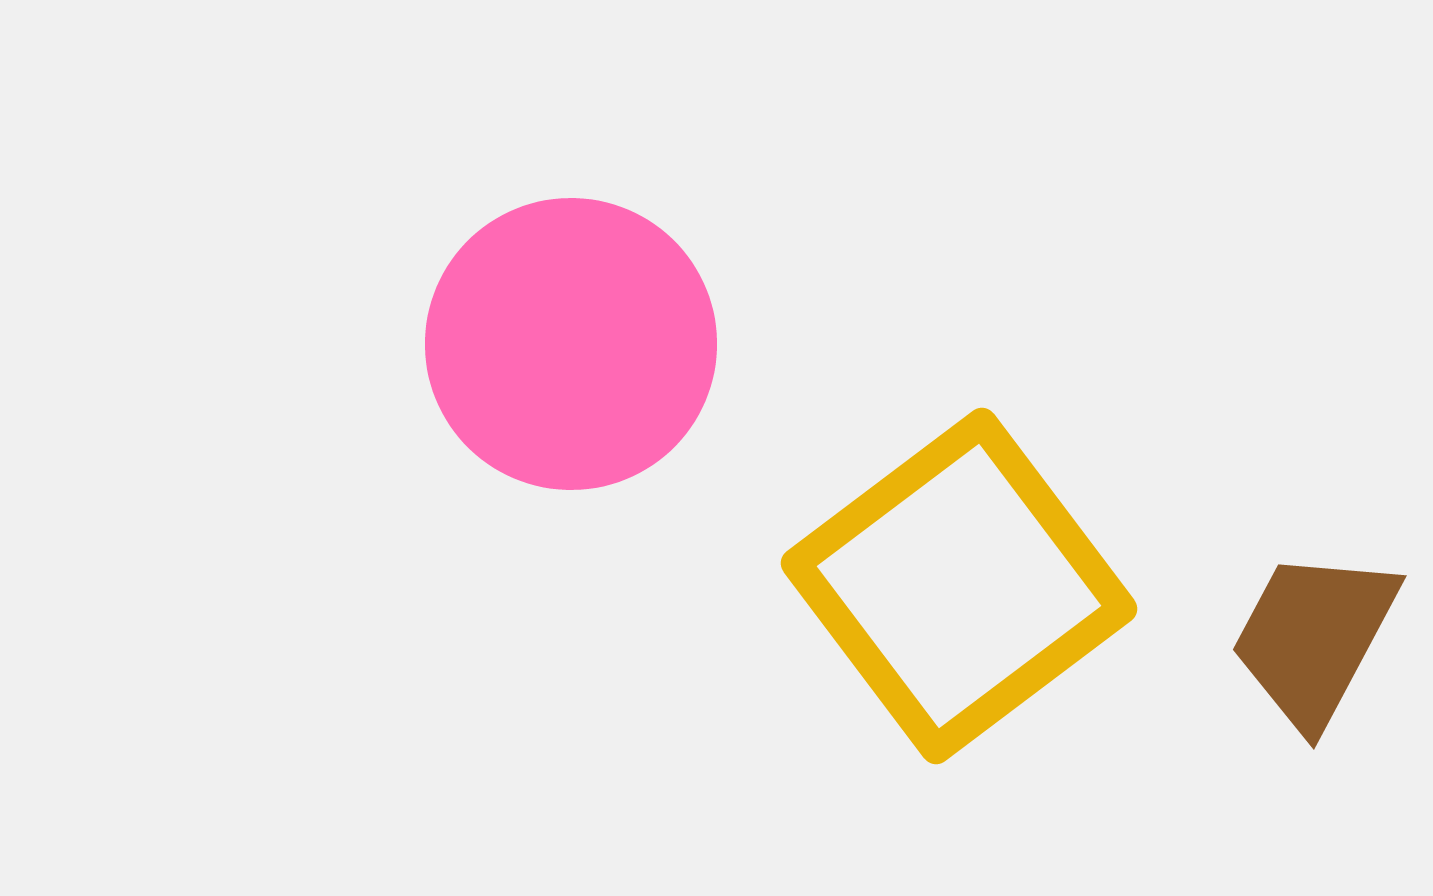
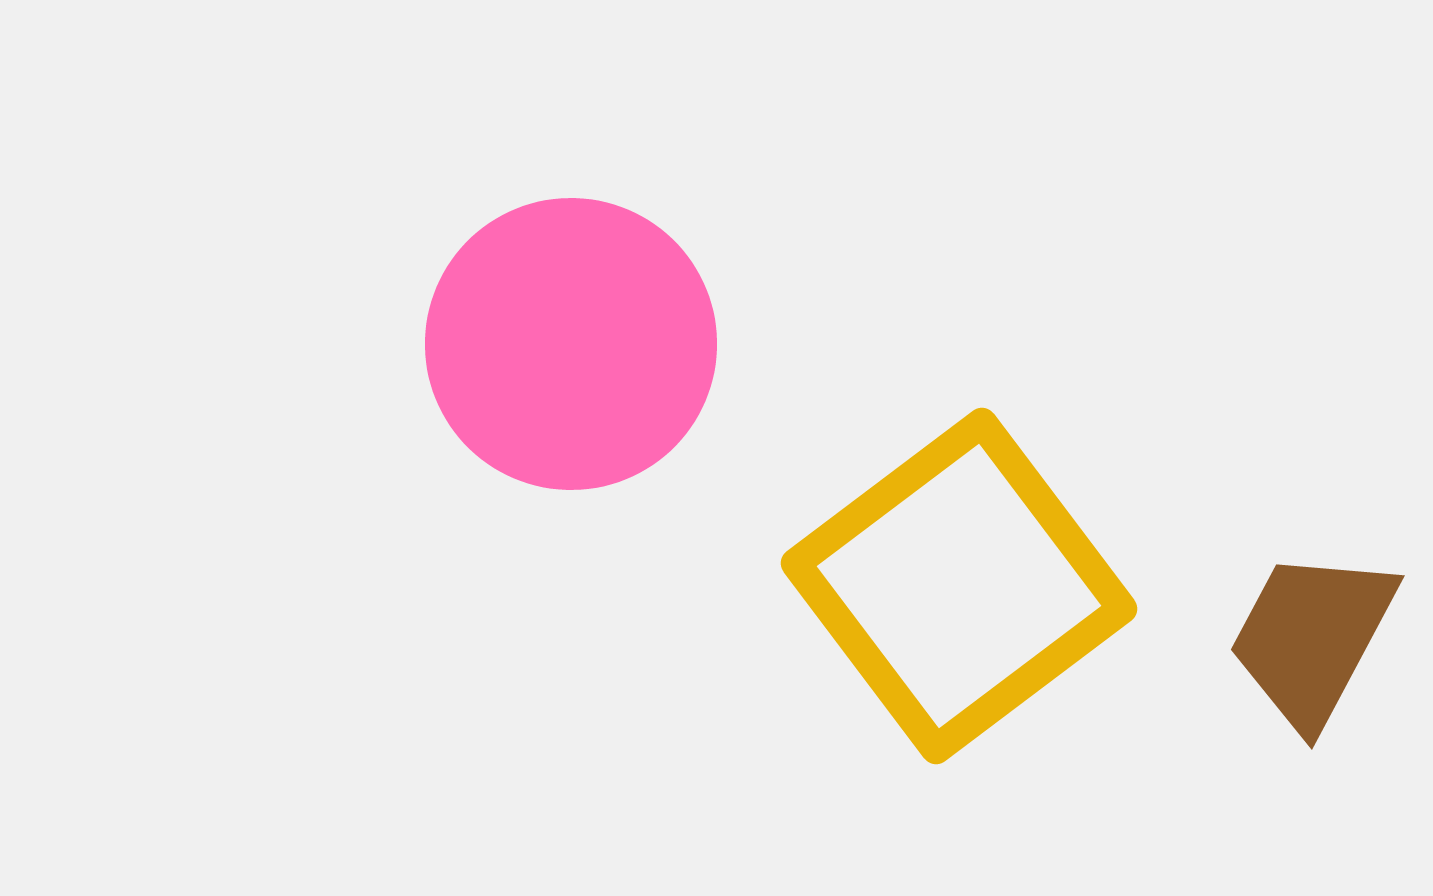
brown trapezoid: moved 2 px left
